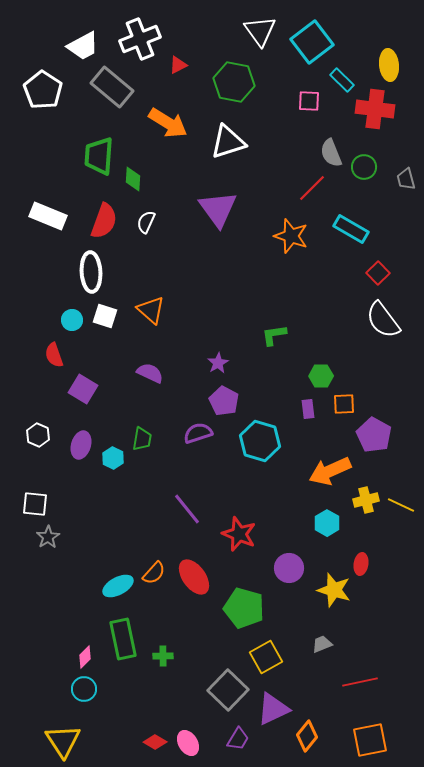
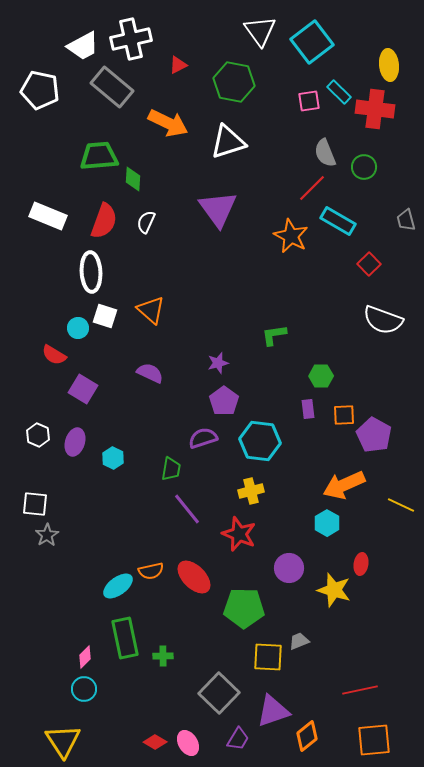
white cross at (140, 39): moved 9 px left; rotated 9 degrees clockwise
cyan rectangle at (342, 80): moved 3 px left, 12 px down
white pentagon at (43, 90): moved 3 px left; rotated 21 degrees counterclockwise
pink square at (309, 101): rotated 10 degrees counterclockwise
orange arrow at (168, 123): rotated 6 degrees counterclockwise
gray semicircle at (331, 153): moved 6 px left
green trapezoid at (99, 156): rotated 81 degrees clockwise
gray trapezoid at (406, 179): moved 41 px down
cyan rectangle at (351, 229): moved 13 px left, 8 px up
orange star at (291, 236): rotated 8 degrees clockwise
red square at (378, 273): moved 9 px left, 9 px up
cyan circle at (72, 320): moved 6 px right, 8 px down
white semicircle at (383, 320): rotated 33 degrees counterclockwise
red semicircle at (54, 355): rotated 40 degrees counterclockwise
purple star at (218, 363): rotated 15 degrees clockwise
purple pentagon at (224, 401): rotated 8 degrees clockwise
orange square at (344, 404): moved 11 px down
purple semicircle at (198, 433): moved 5 px right, 5 px down
green trapezoid at (142, 439): moved 29 px right, 30 px down
cyan hexagon at (260, 441): rotated 9 degrees counterclockwise
purple ellipse at (81, 445): moved 6 px left, 3 px up
orange arrow at (330, 471): moved 14 px right, 14 px down
yellow cross at (366, 500): moved 115 px left, 9 px up
gray star at (48, 537): moved 1 px left, 2 px up
orange semicircle at (154, 573): moved 3 px left, 2 px up; rotated 35 degrees clockwise
red ellipse at (194, 577): rotated 9 degrees counterclockwise
cyan ellipse at (118, 586): rotated 8 degrees counterclockwise
green pentagon at (244, 608): rotated 15 degrees counterclockwise
green rectangle at (123, 639): moved 2 px right, 1 px up
gray trapezoid at (322, 644): moved 23 px left, 3 px up
yellow square at (266, 657): moved 2 px right; rotated 32 degrees clockwise
red line at (360, 682): moved 8 px down
gray square at (228, 690): moved 9 px left, 3 px down
purple triangle at (273, 709): moved 2 px down; rotated 6 degrees clockwise
orange diamond at (307, 736): rotated 12 degrees clockwise
orange square at (370, 740): moved 4 px right; rotated 6 degrees clockwise
